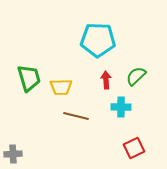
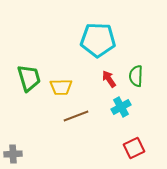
green semicircle: rotated 45 degrees counterclockwise
red arrow: moved 3 px right, 1 px up; rotated 30 degrees counterclockwise
cyan cross: rotated 30 degrees counterclockwise
brown line: rotated 35 degrees counterclockwise
